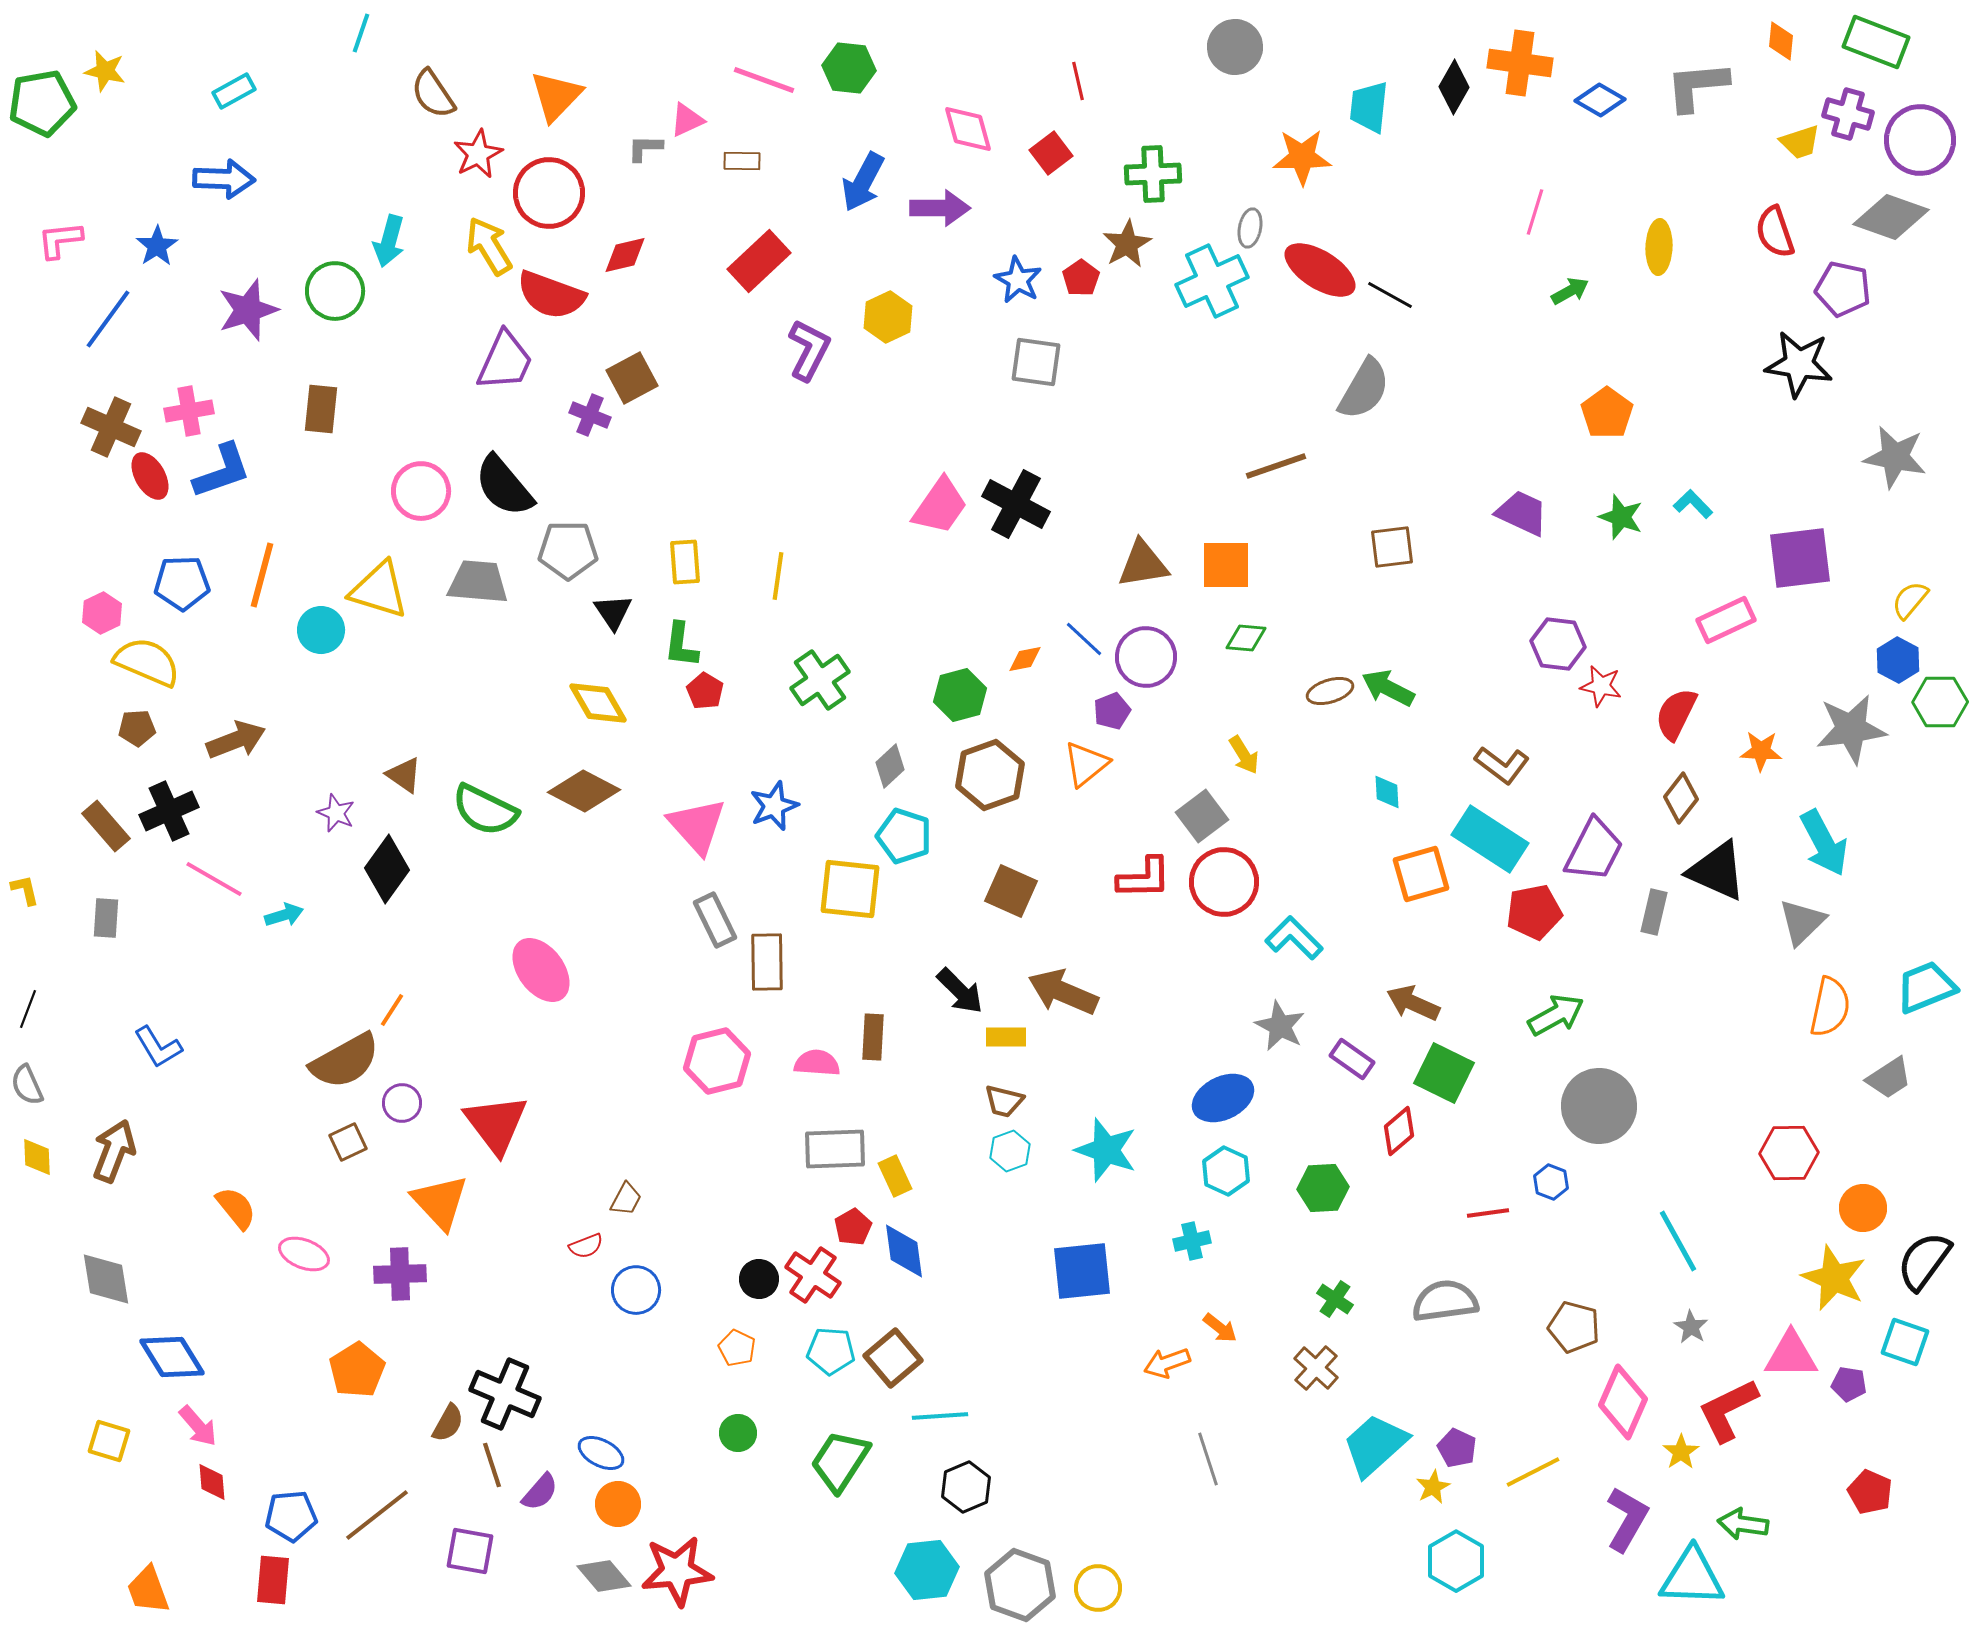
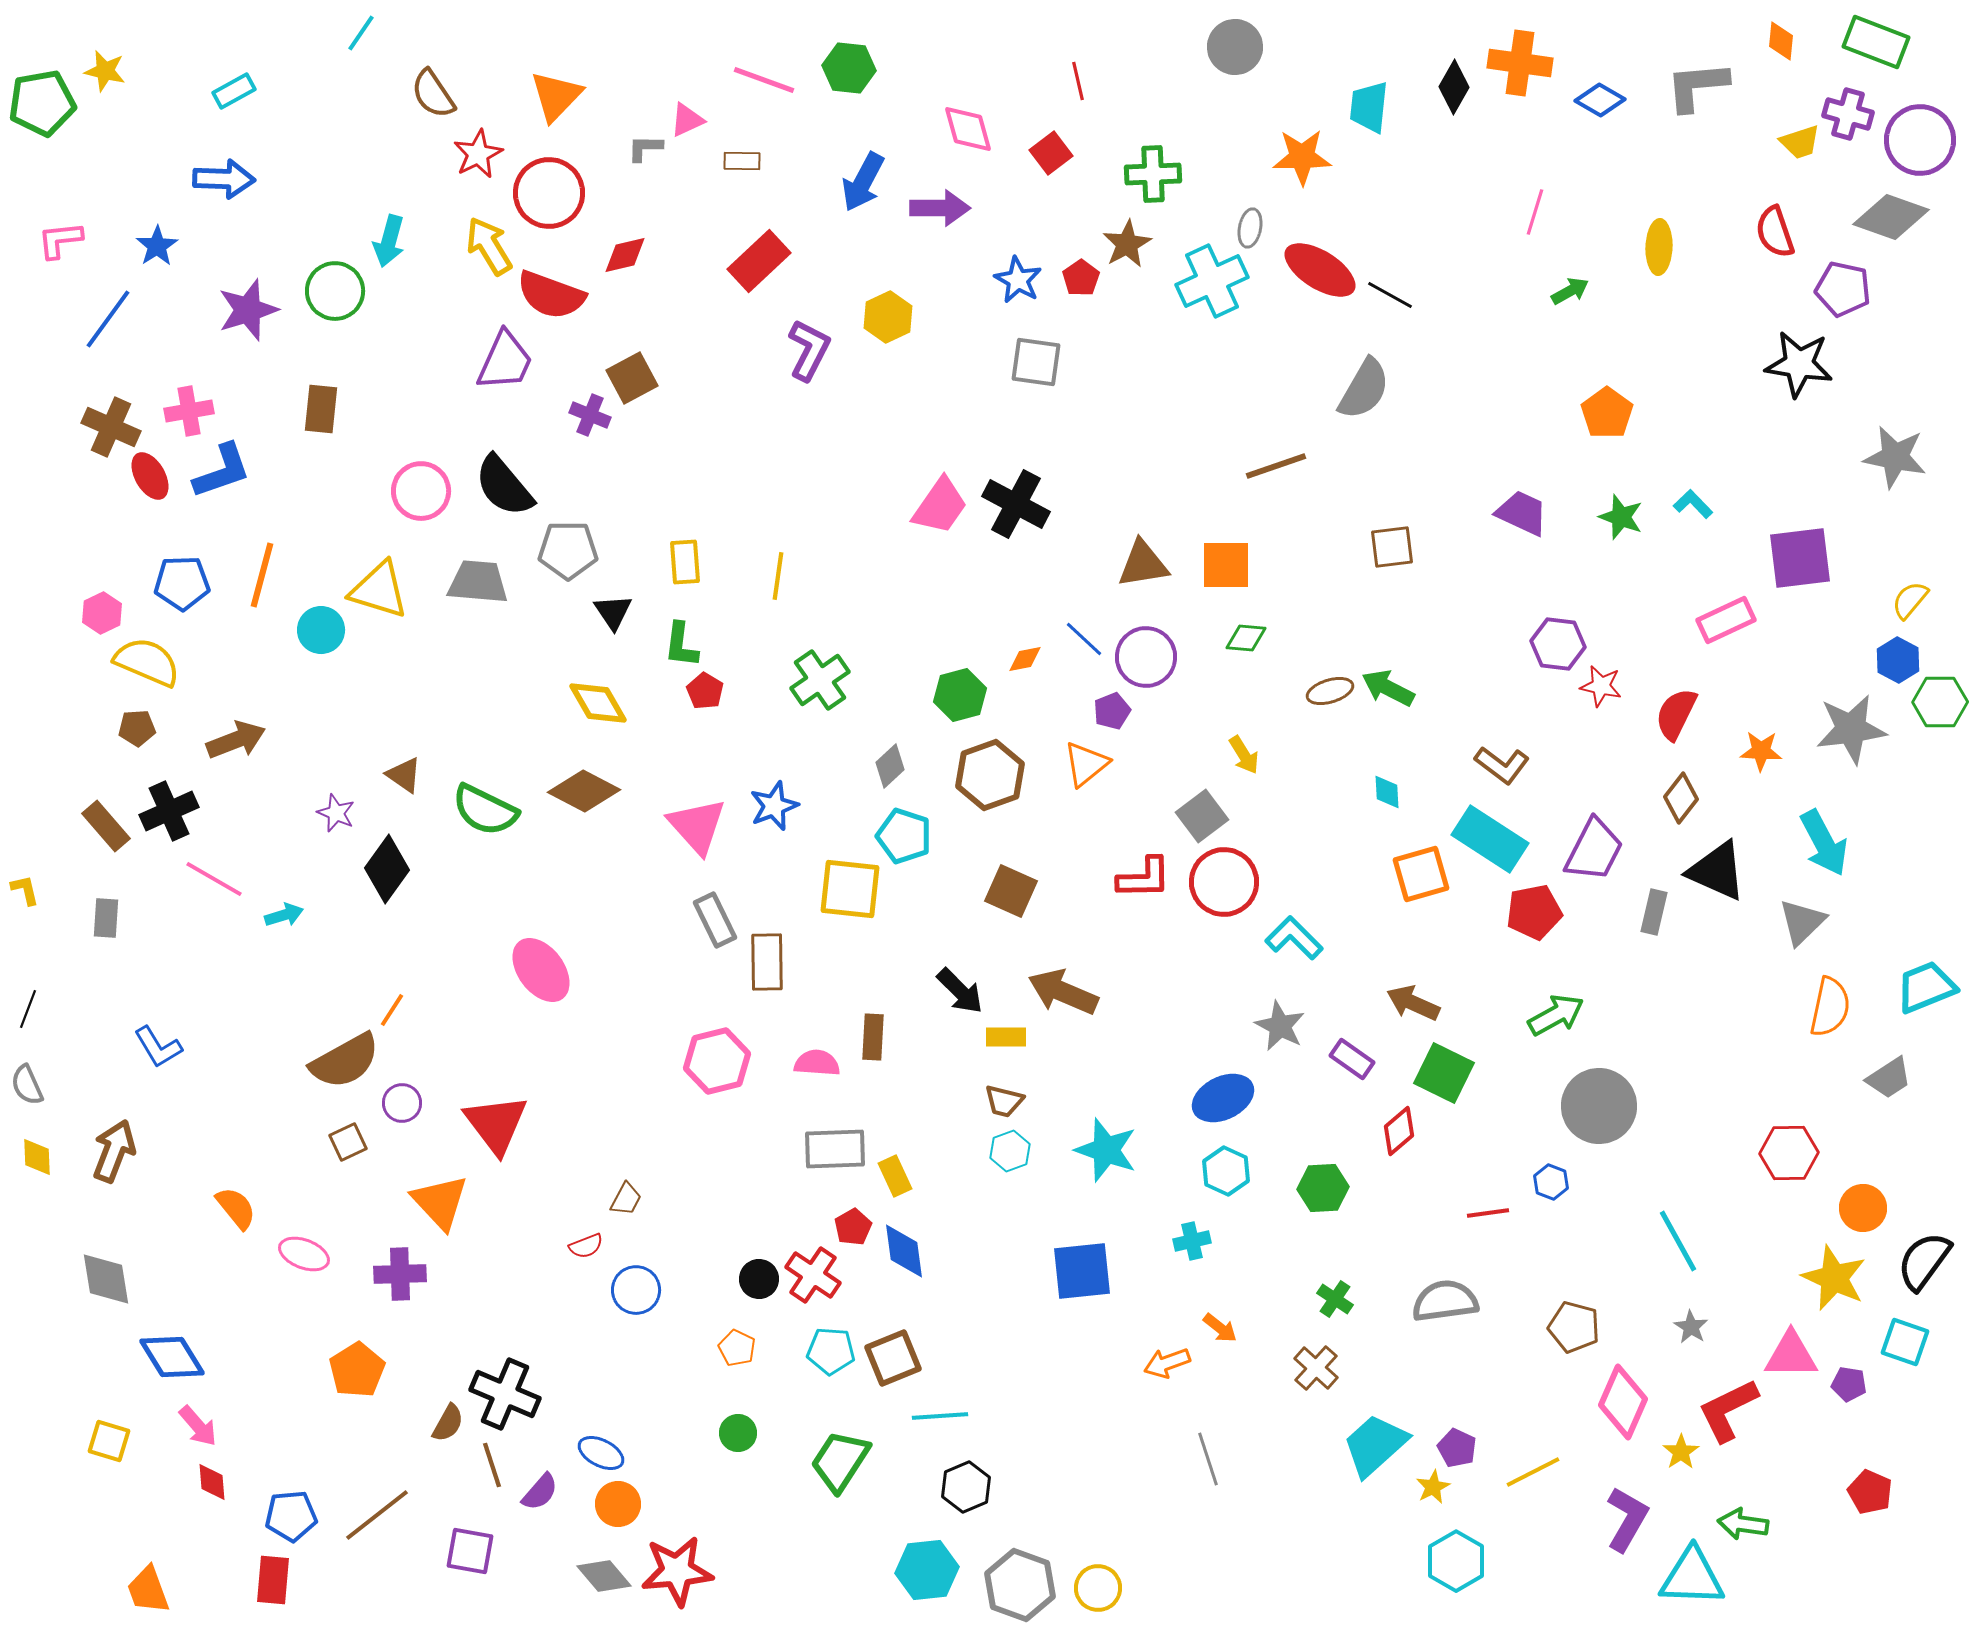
cyan line at (361, 33): rotated 15 degrees clockwise
brown square at (893, 1358): rotated 18 degrees clockwise
